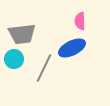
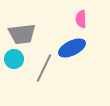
pink semicircle: moved 1 px right, 2 px up
